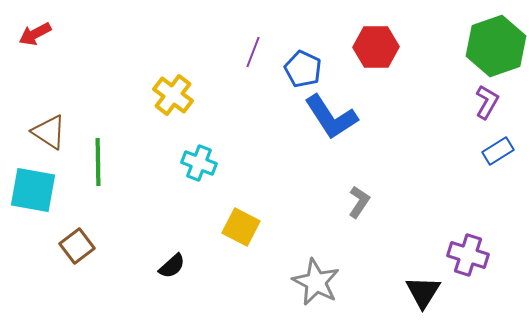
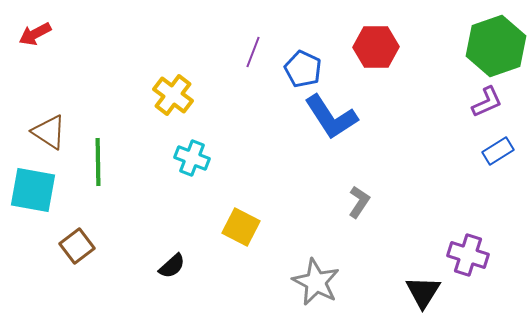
purple L-shape: rotated 36 degrees clockwise
cyan cross: moved 7 px left, 5 px up
